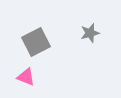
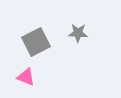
gray star: moved 12 px left; rotated 18 degrees clockwise
